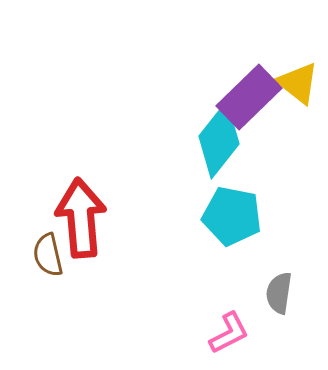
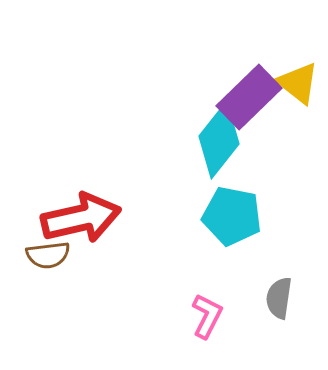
red arrow: rotated 82 degrees clockwise
brown semicircle: rotated 84 degrees counterclockwise
gray semicircle: moved 5 px down
pink L-shape: moved 22 px left, 17 px up; rotated 36 degrees counterclockwise
